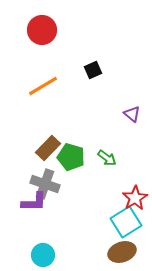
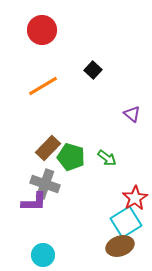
black square: rotated 24 degrees counterclockwise
brown ellipse: moved 2 px left, 6 px up
